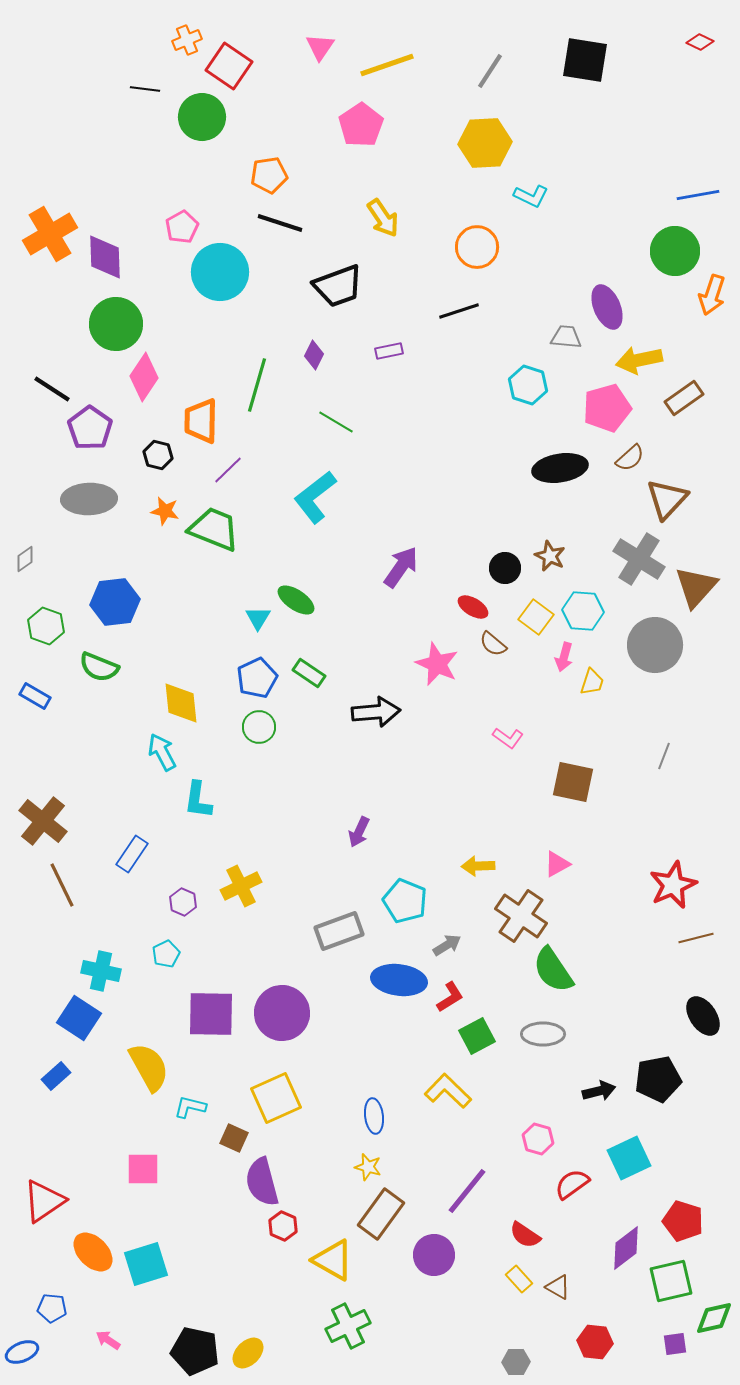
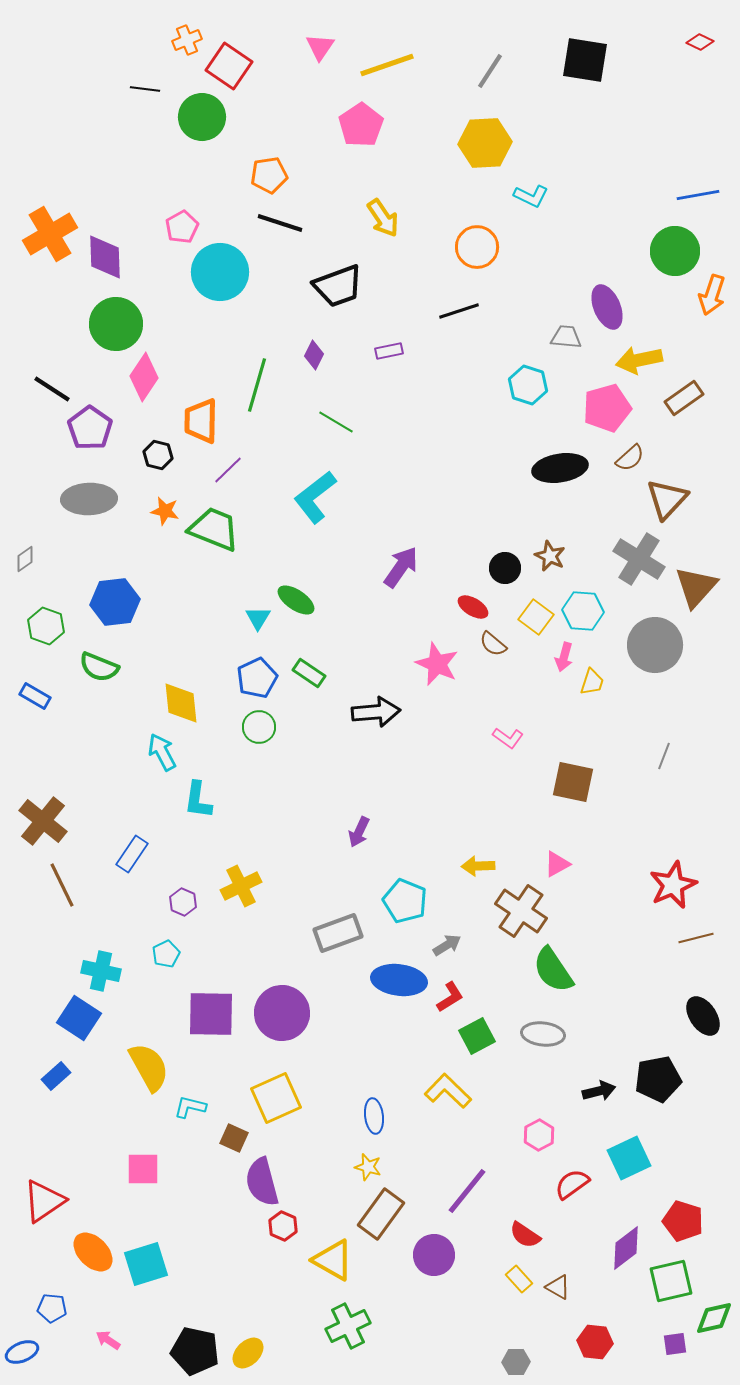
brown cross at (521, 916): moved 5 px up
gray rectangle at (339, 931): moved 1 px left, 2 px down
gray ellipse at (543, 1034): rotated 6 degrees clockwise
pink hexagon at (538, 1139): moved 1 px right, 4 px up; rotated 16 degrees clockwise
